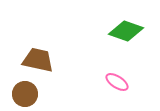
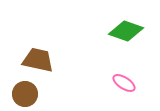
pink ellipse: moved 7 px right, 1 px down
